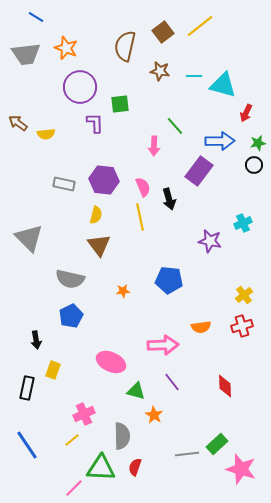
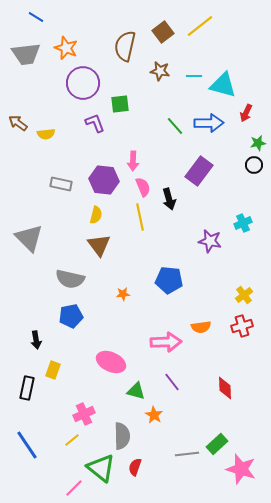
purple circle at (80, 87): moved 3 px right, 4 px up
purple L-shape at (95, 123): rotated 20 degrees counterclockwise
blue arrow at (220, 141): moved 11 px left, 18 px up
pink arrow at (154, 146): moved 21 px left, 15 px down
gray rectangle at (64, 184): moved 3 px left
orange star at (123, 291): moved 3 px down
blue pentagon at (71, 316): rotated 15 degrees clockwise
pink arrow at (163, 345): moved 3 px right, 3 px up
red diamond at (225, 386): moved 2 px down
green triangle at (101, 468): rotated 36 degrees clockwise
